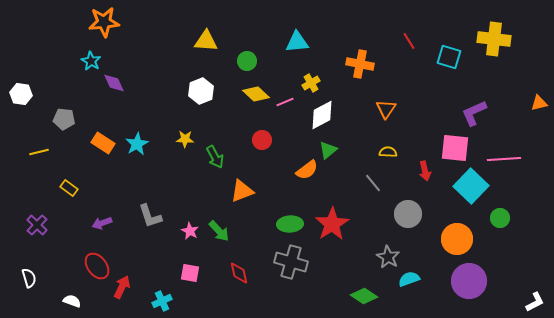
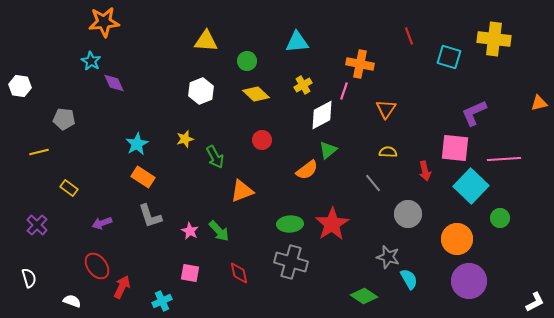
red line at (409, 41): moved 5 px up; rotated 12 degrees clockwise
yellow cross at (311, 83): moved 8 px left, 2 px down
white hexagon at (21, 94): moved 1 px left, 8 px up
pink line at (285, 102): moved 59 px right, 11 px up; rotated 48 degrees counterclockwise
yellow star at (185, 139): rotated 18 degrees counterclockwise
orange rectangle at (103, 143): moved 40 px right, 34 px down
gray star at (388, 257): rotated 15 degrees counterclockwise
cyan semicircle at (409, 279): rotated 80 degrees clockwise
